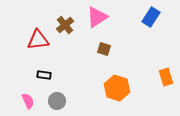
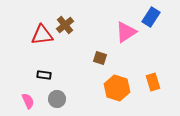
pink triangle: moved 29 px right, 15 px down
red triangle: moved 4 px right, 5 px up
brown square: moved 4 px left, 9 px down
orange rectangle: moved 13 px left, 5 px down
gray circle: moved 2 px up
